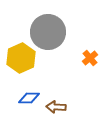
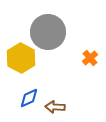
yellow hexagon: rotated 8 degrees counterclockwise
blue diamond: rotated 25 degrees counterclockwise
brown arrow: moved 1 px left
